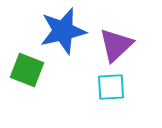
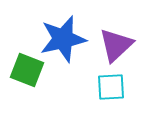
blue star: moved 8 px down
